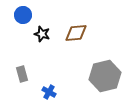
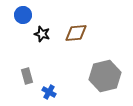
gray rectangle: moved 5 px right, 2 px down
